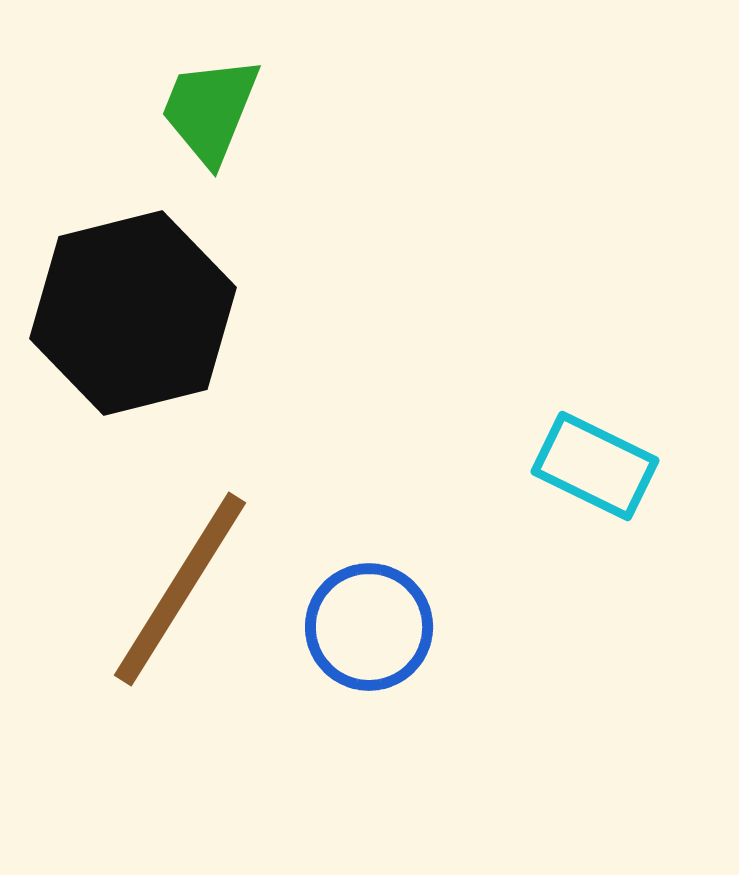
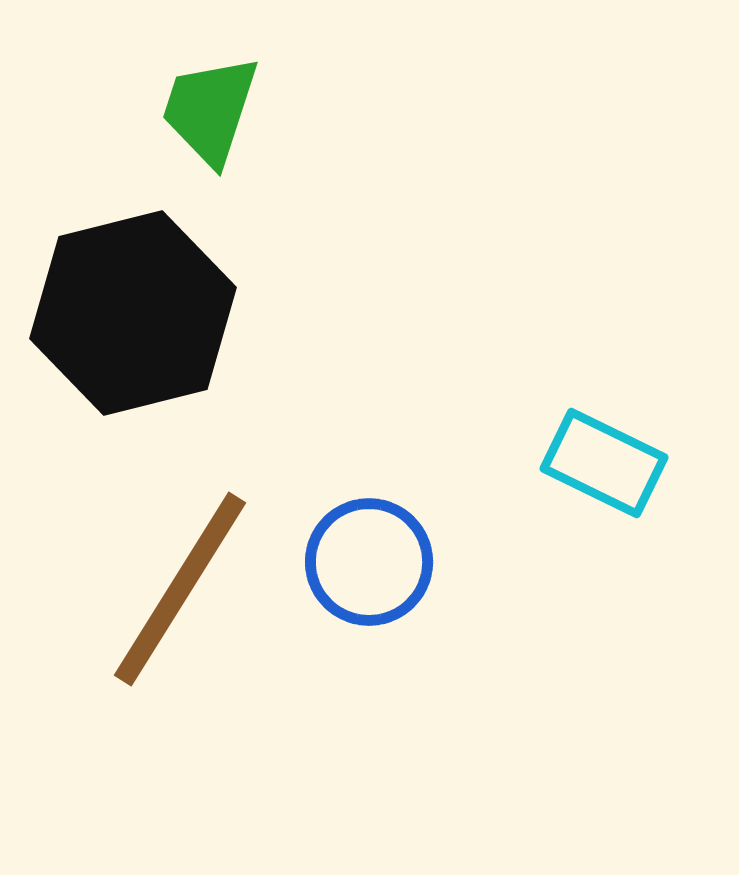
green trapezoid: rotated 4 degrees counterclockwise
cyan rectangle: moved 9 px right, 3 px up
blue circle: moved 65 px up
